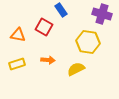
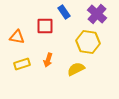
blue rectangle: moved 3 px right, 2 px down
purple cross: moved 5 px left; rotated 24 degrees clockwise
red square: moved 1 px right, 1 px up; rotated 30 degrees counterclockwise
orange triangle: moved 1 px left, 2 px down
orange arrow: rotated 104 degrees clockwise
yellow rectangle: moved 5 px right
